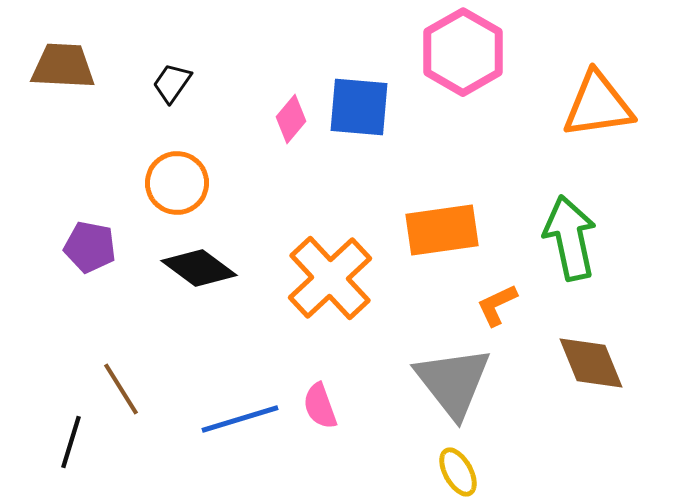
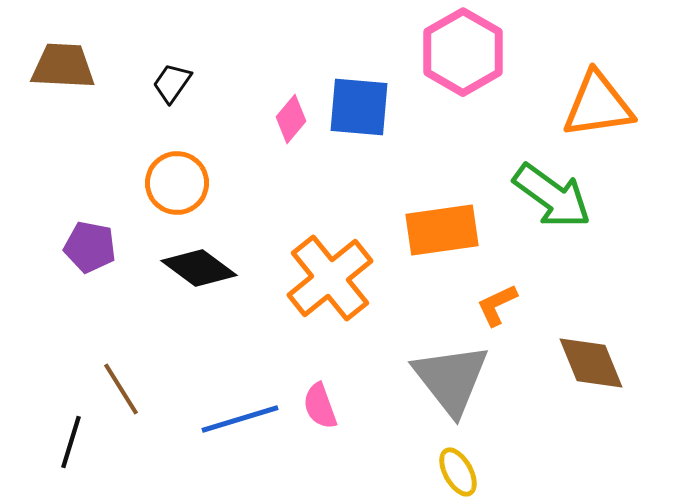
green arrow: moved 18 px left, 42 px up; rotated 138 degrees clockwise
orange cross: rotated 4 degrees clockwise
gray triangle: moved 2 px left, 3 px up
